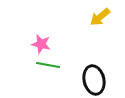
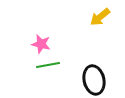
green line: rotated 20 degrees counterclockwise
